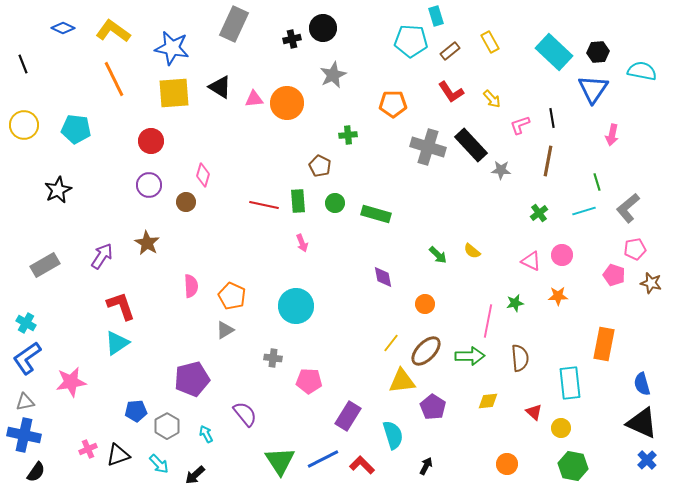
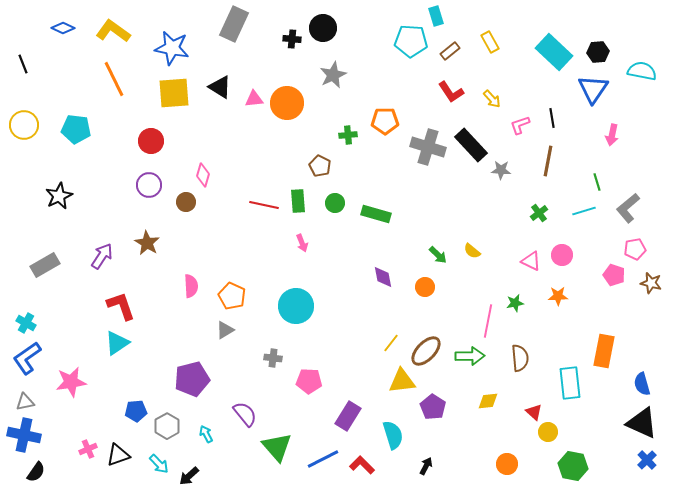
black cross at (292, 39): rotated 18 degrees clockwise
orange pentagon at (393, 104): moved 8 px left, 17 px down
black star at (58, 190): moved 1 px right, 6 px down
orange circle at (425, 304): moved 17 px up
orange rectangle at (604, 344): moved 7 px down
yellow circle at (561, 428): moved 13 px left, 4 px down
green triangle at (280, 461): moved 3 px left, 14 px up; rotated 8 degrees counterclockwise
black arrow at (195, 475): moved 6 px left, 1 px down
